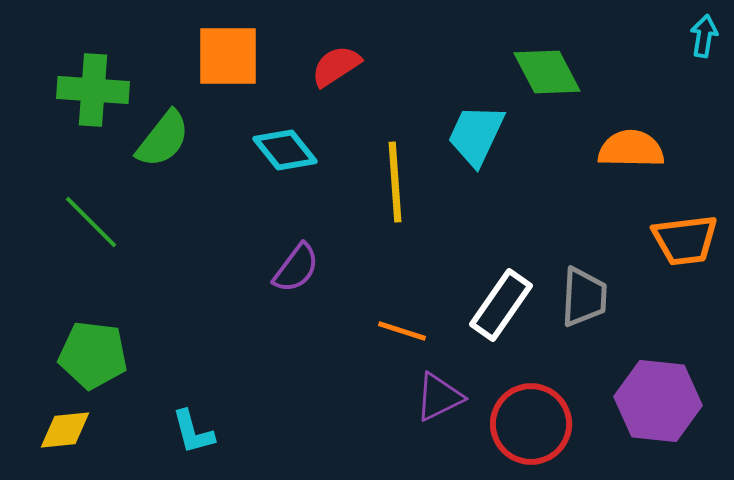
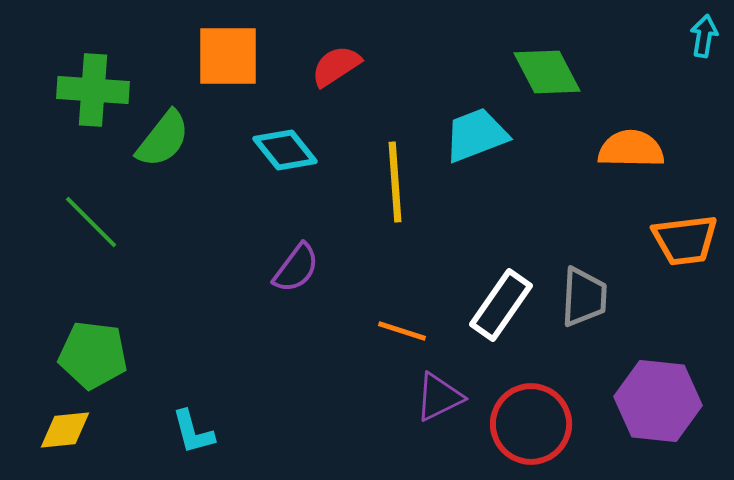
cyan trapezoid: rotated 44 degrees clockwise
